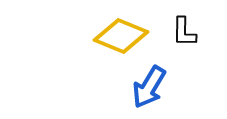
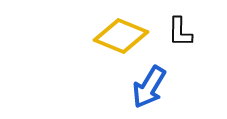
black L-shape: moved 4 px left
